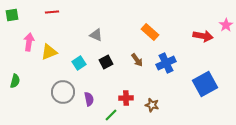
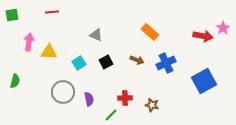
pink star: moved 3 px left, 3 px down
yellow triangle: rotated 24 degrees clockwise
brown arrow: rotated 32 degrees counterclockwise
blue square: moved 1 px left, 3 px up
red cross: moved 1 px left
